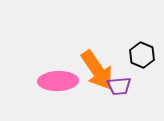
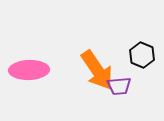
pink ellipse: moved 29 px left, 11 px up
